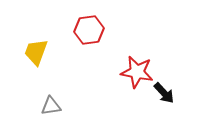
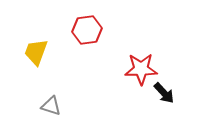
red hexagon: moved 2 px left
red star: moved 4 px right, 3 px up; rotated 12 degrees counterclockwise
gray triangle: rotated 25 degrees clockwise
